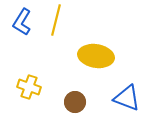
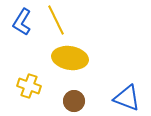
yellow line: rotated 40 degrees counterclockwise
yellow ellipse: moved 26 px left, 2 px down
yellow cross: moved 1 px up
brown circle: moved 1 px left, 1 px up
